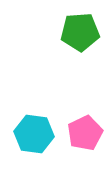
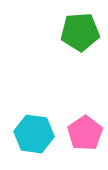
pink pentagon: rotated 8 degrees counterclockwise
